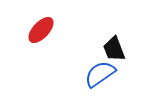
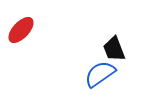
red ellipse: moved 20 px left
